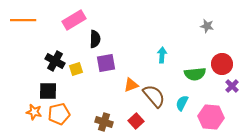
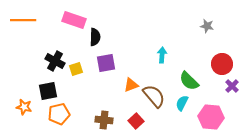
pink rectangle: rotated 50 degrees clockwise
black semicircle: moved 2 px up
green semicircle: moved 6 px left, 7 px down; rotated 50 degrees clockwise
black square: rotated 12 degrees counterclockwise
orange star: moved 10 px left, 5 px up
brown cross: moved 2 px up; rotated 12 degrees counterclockwise
